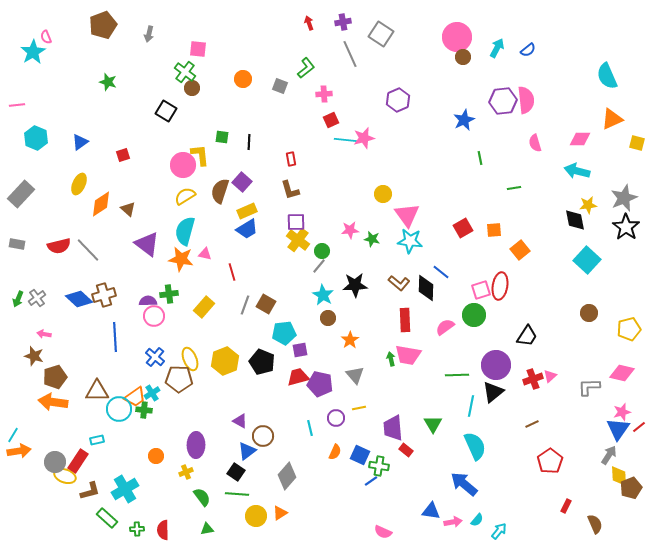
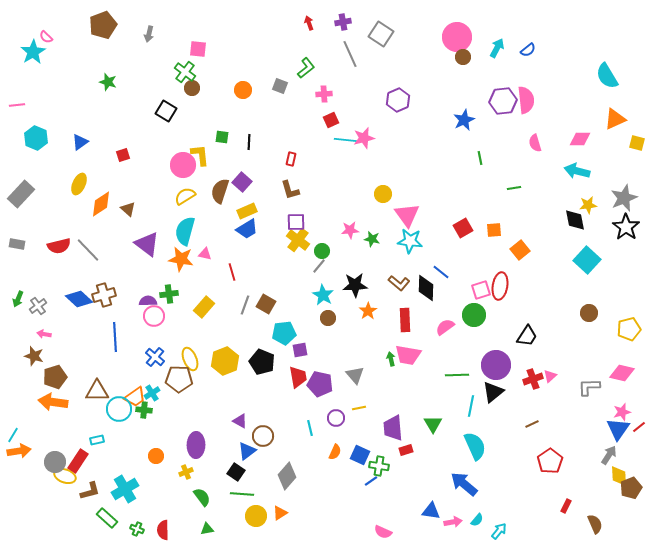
pink semicircle at (46, 37): rotated 24 degrees counterclockwise
cyan semicircle at (607, 76): rotated 8 degrees counterclockwise
orange circle at (243, 79): moved 11 px down
orange triangle at (612, 119): moved 3 px right
red rectangle at (291, 159): rotated 24 degrees clockwise
gray cross at (37, 298): moved 1 px right, 8 px down
orange star at (350, 340): moved 18 px right, 29 px up
red trapezoid at (298, 377): rotated 95 degrees clockwise
red rectangle at (406, 450): rotated 56 degrees counterclockwise
green line at (237, 494): moved 5 px right
green cross at (137, 529): rotated 24 degrees clockwise
